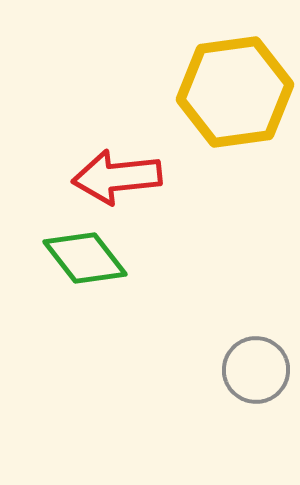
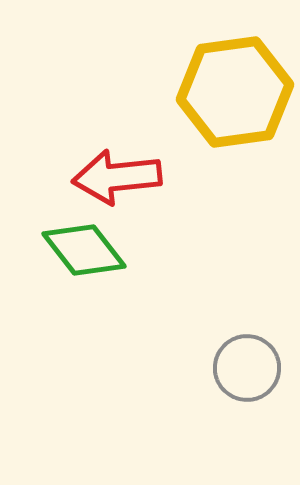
green diamond: moved 1 px left, 8 px up
gray circle: moved 9 px left, 2 px up
